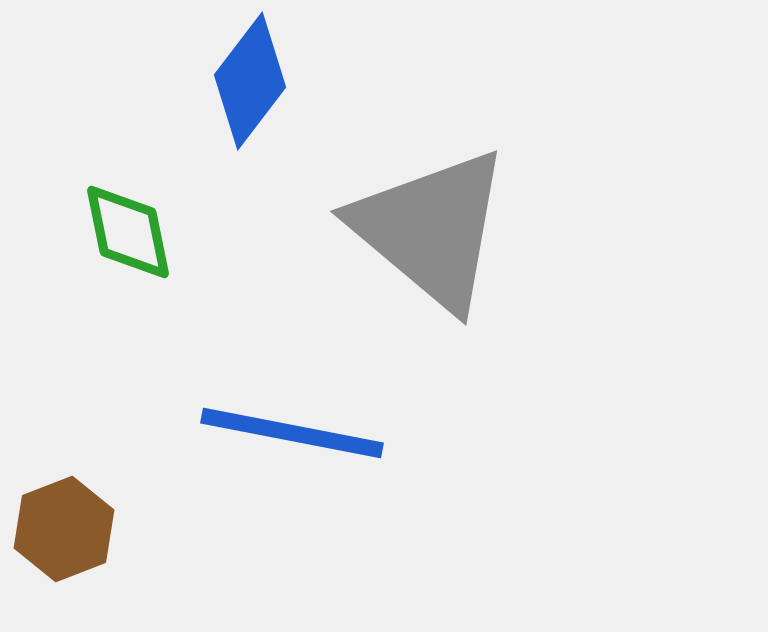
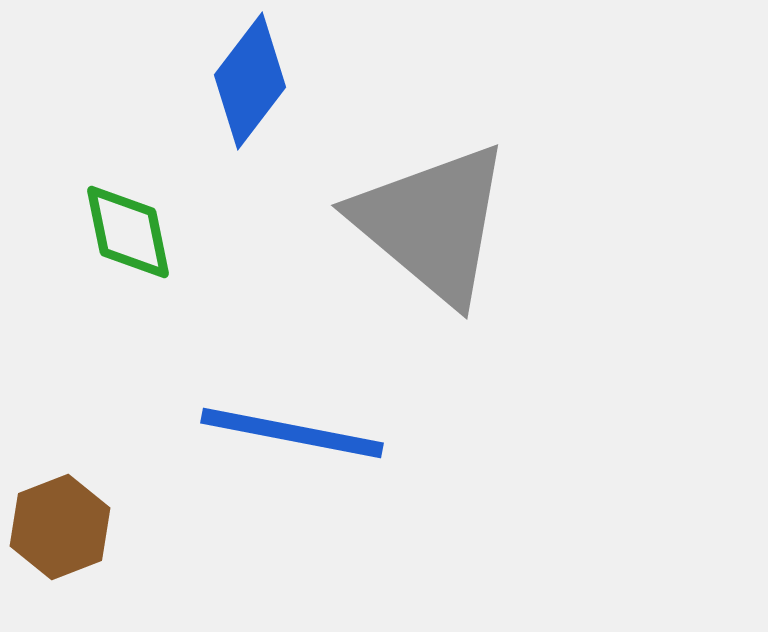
gray triangle: moved 1 px right, 6 px up
brown hexagon: moved 4 px left, 2 px up
